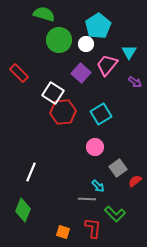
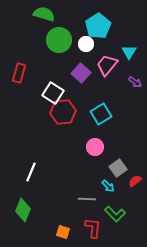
red rectangle: rotated 60 degrees clockwise
cyan arrow: moved 10 px right
